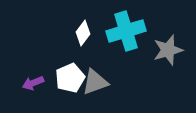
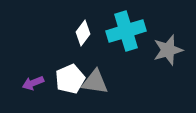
white pentagon: moved 1 px down
gray triangle: rotated 28 degrees clockwise
